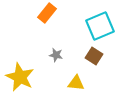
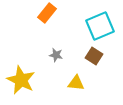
yellow star: moved 1 px right, 3 px down
